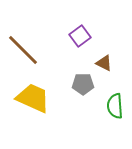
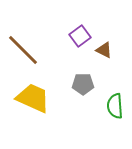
brown triangle: moved 13 px up
